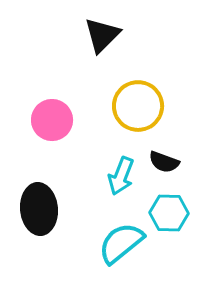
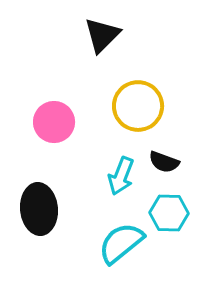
pink circle: moved 2 px right, 2 px down
